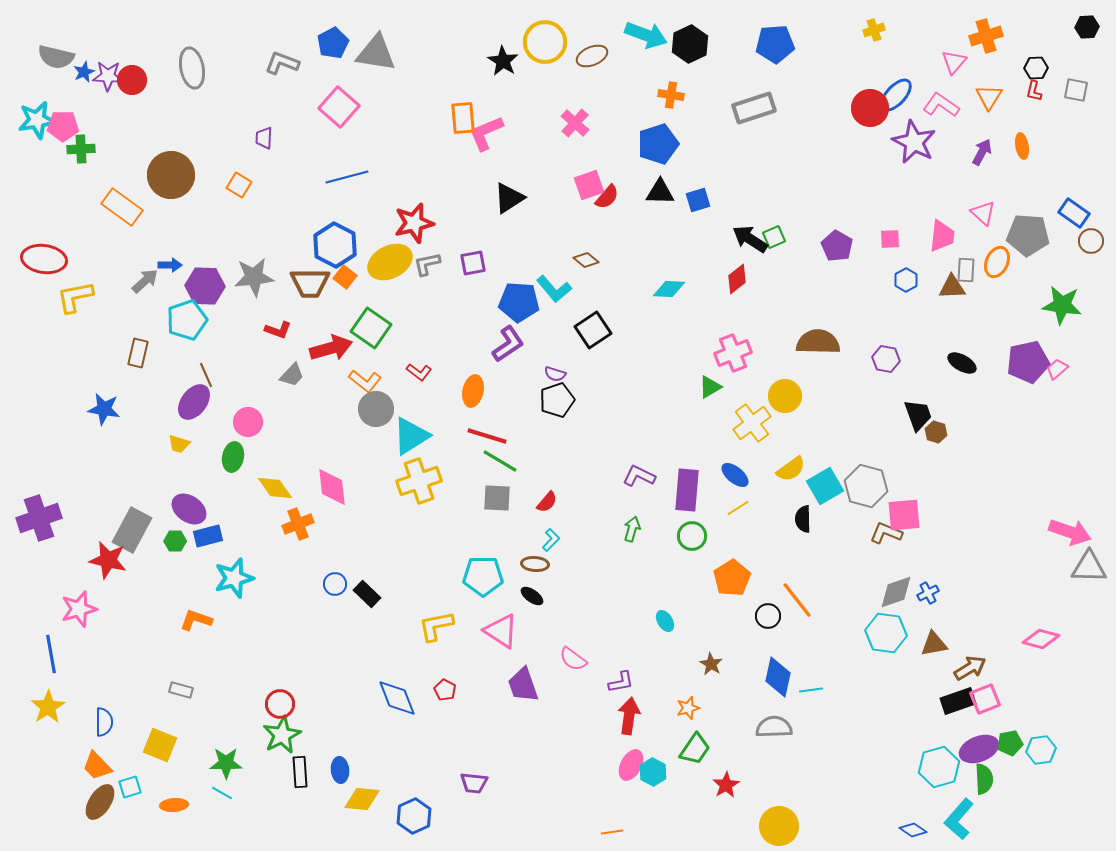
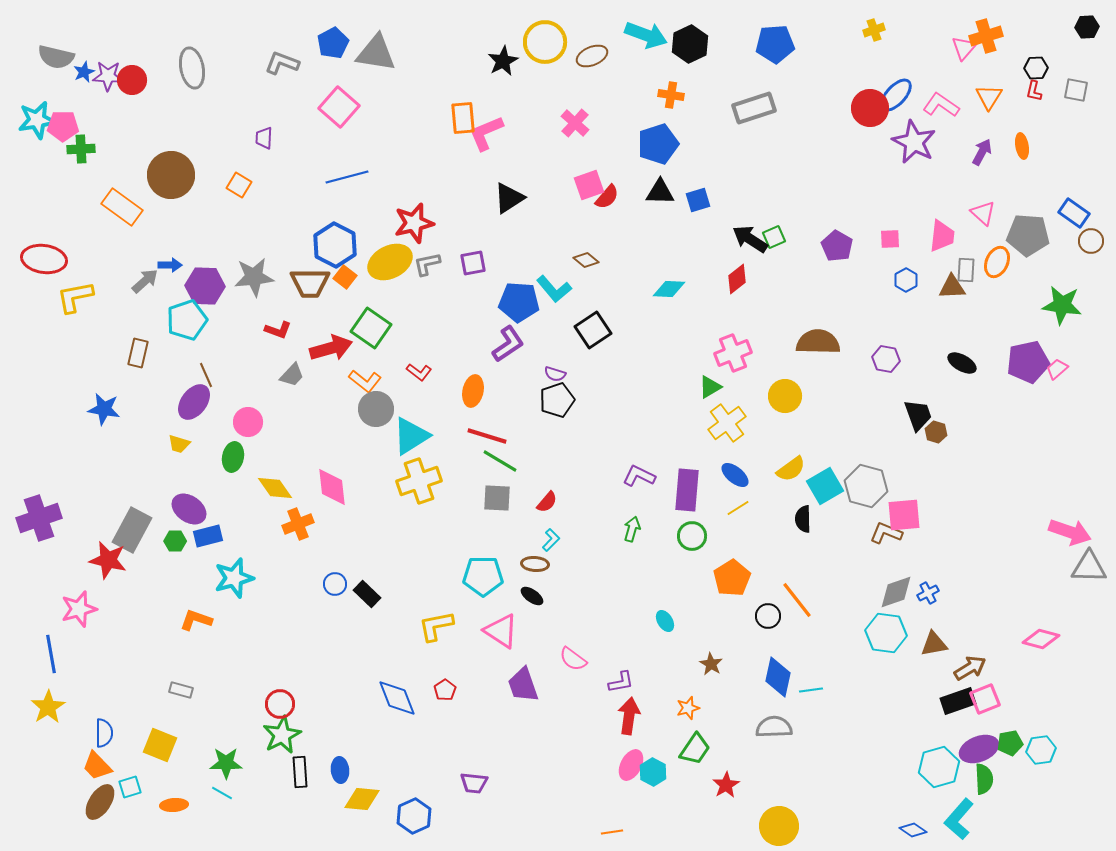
black star at (503, 61): rotated 12 degrees clockwise
pink triangle at (954, 62): moved 10 px right, 14 px up
yellow cross at (752, 423): moved 25 px left
red pentagon at (445, 690): rotated 10 degrees clockwise
blue semicircle at (104, 722): moved 11 px down
